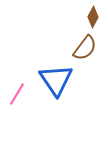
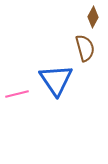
brown semicircle: rotated 52 degrees counterclockwise
pink line: rotated 45 degrees clockwise
